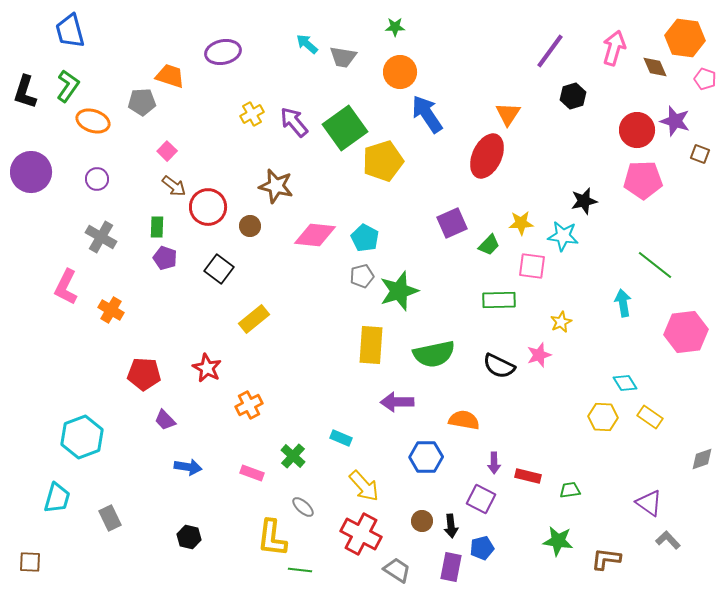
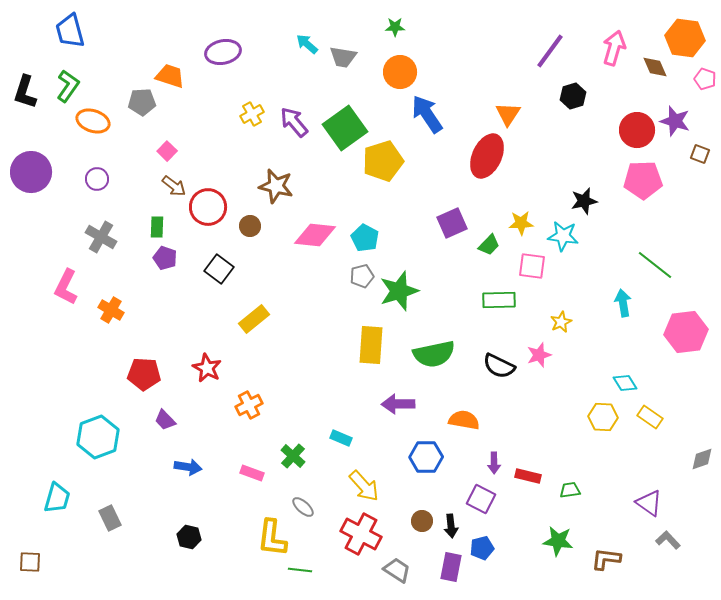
purple arrow at (397, 402): moved 1 px right, 2 px down
cyan hexagon at (82, 437): moved 16 px right
